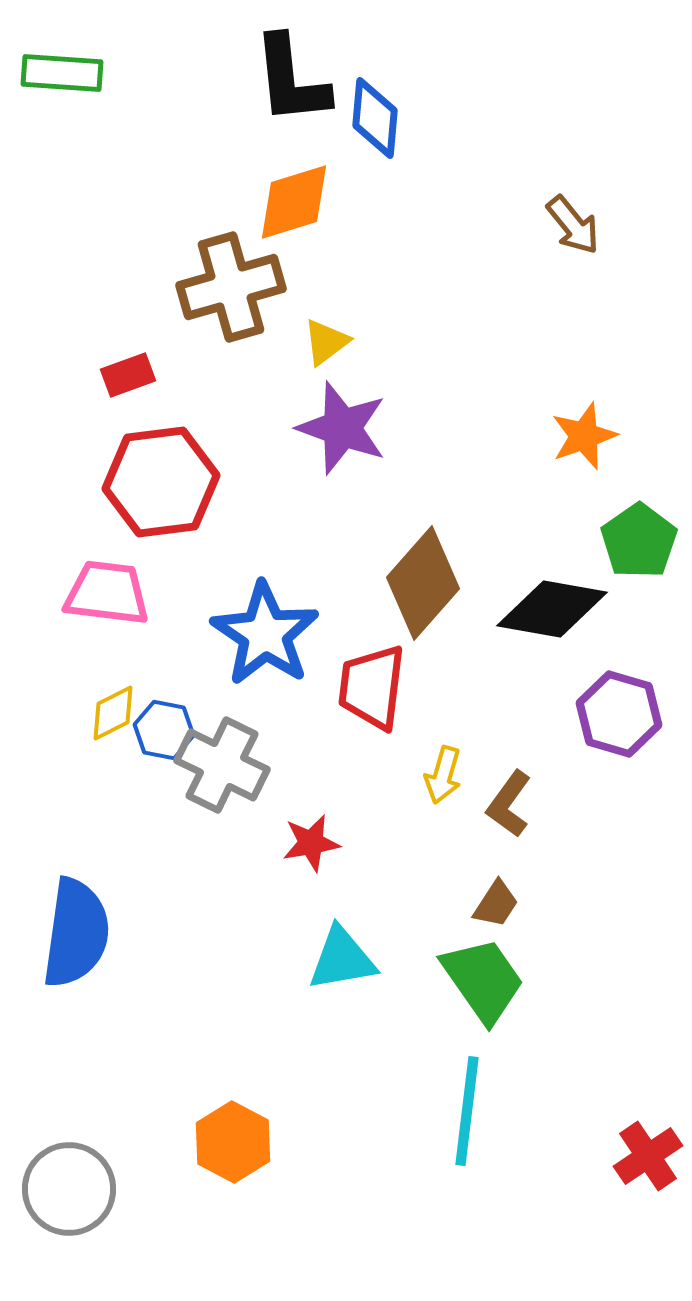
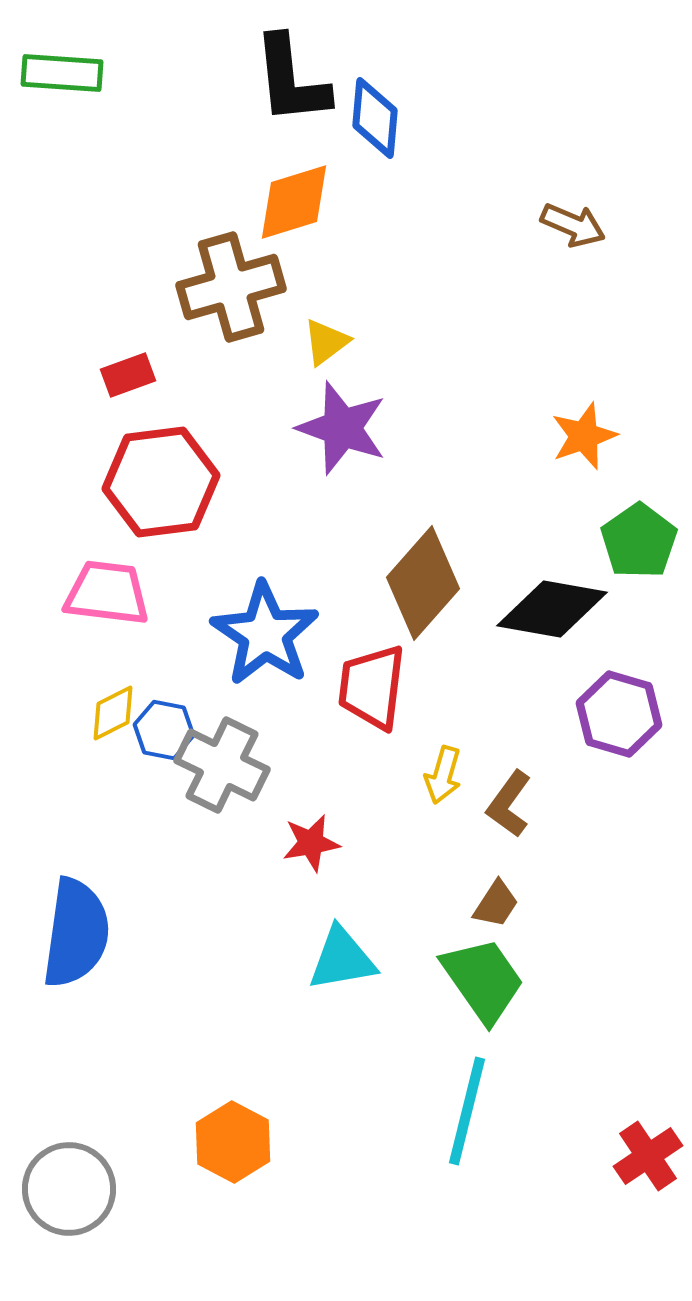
brown arrow: rotated 28 degrees counterclockwise
cyan line: rotated 7 degrees clockwise
